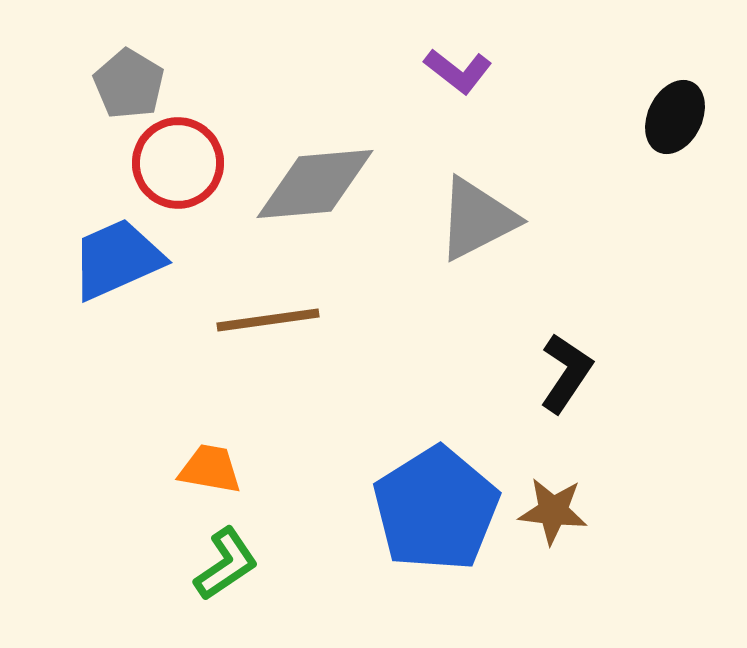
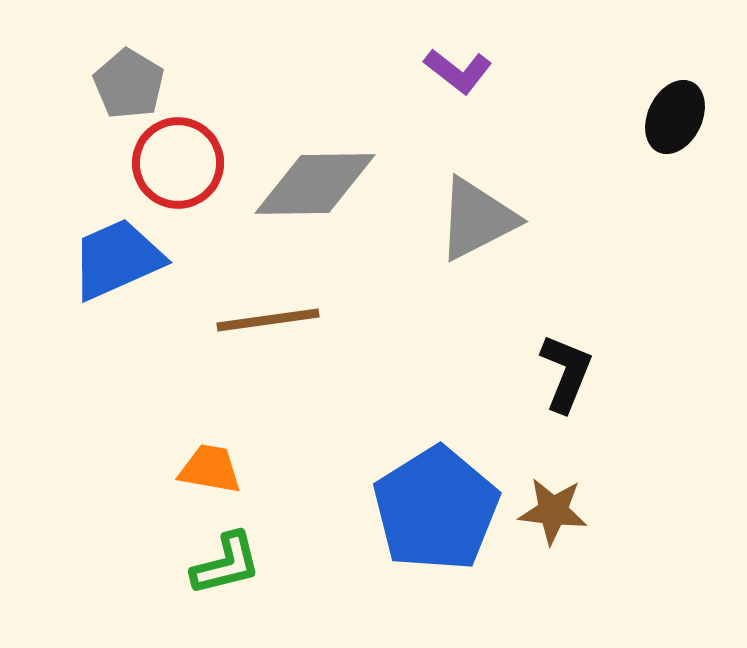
gray diamond: rotated 4 degrees clockwise
black L-shape: rotated 12 degrees counterclockwise
green L-shape: rotated 20 degrees clockwise
